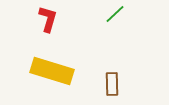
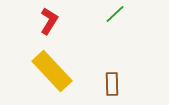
red L-shape: moved 1 px right, 2 px down; rotated 16 degrees clockwise
yellow rectangle: rotated 30 degrees clockwise
